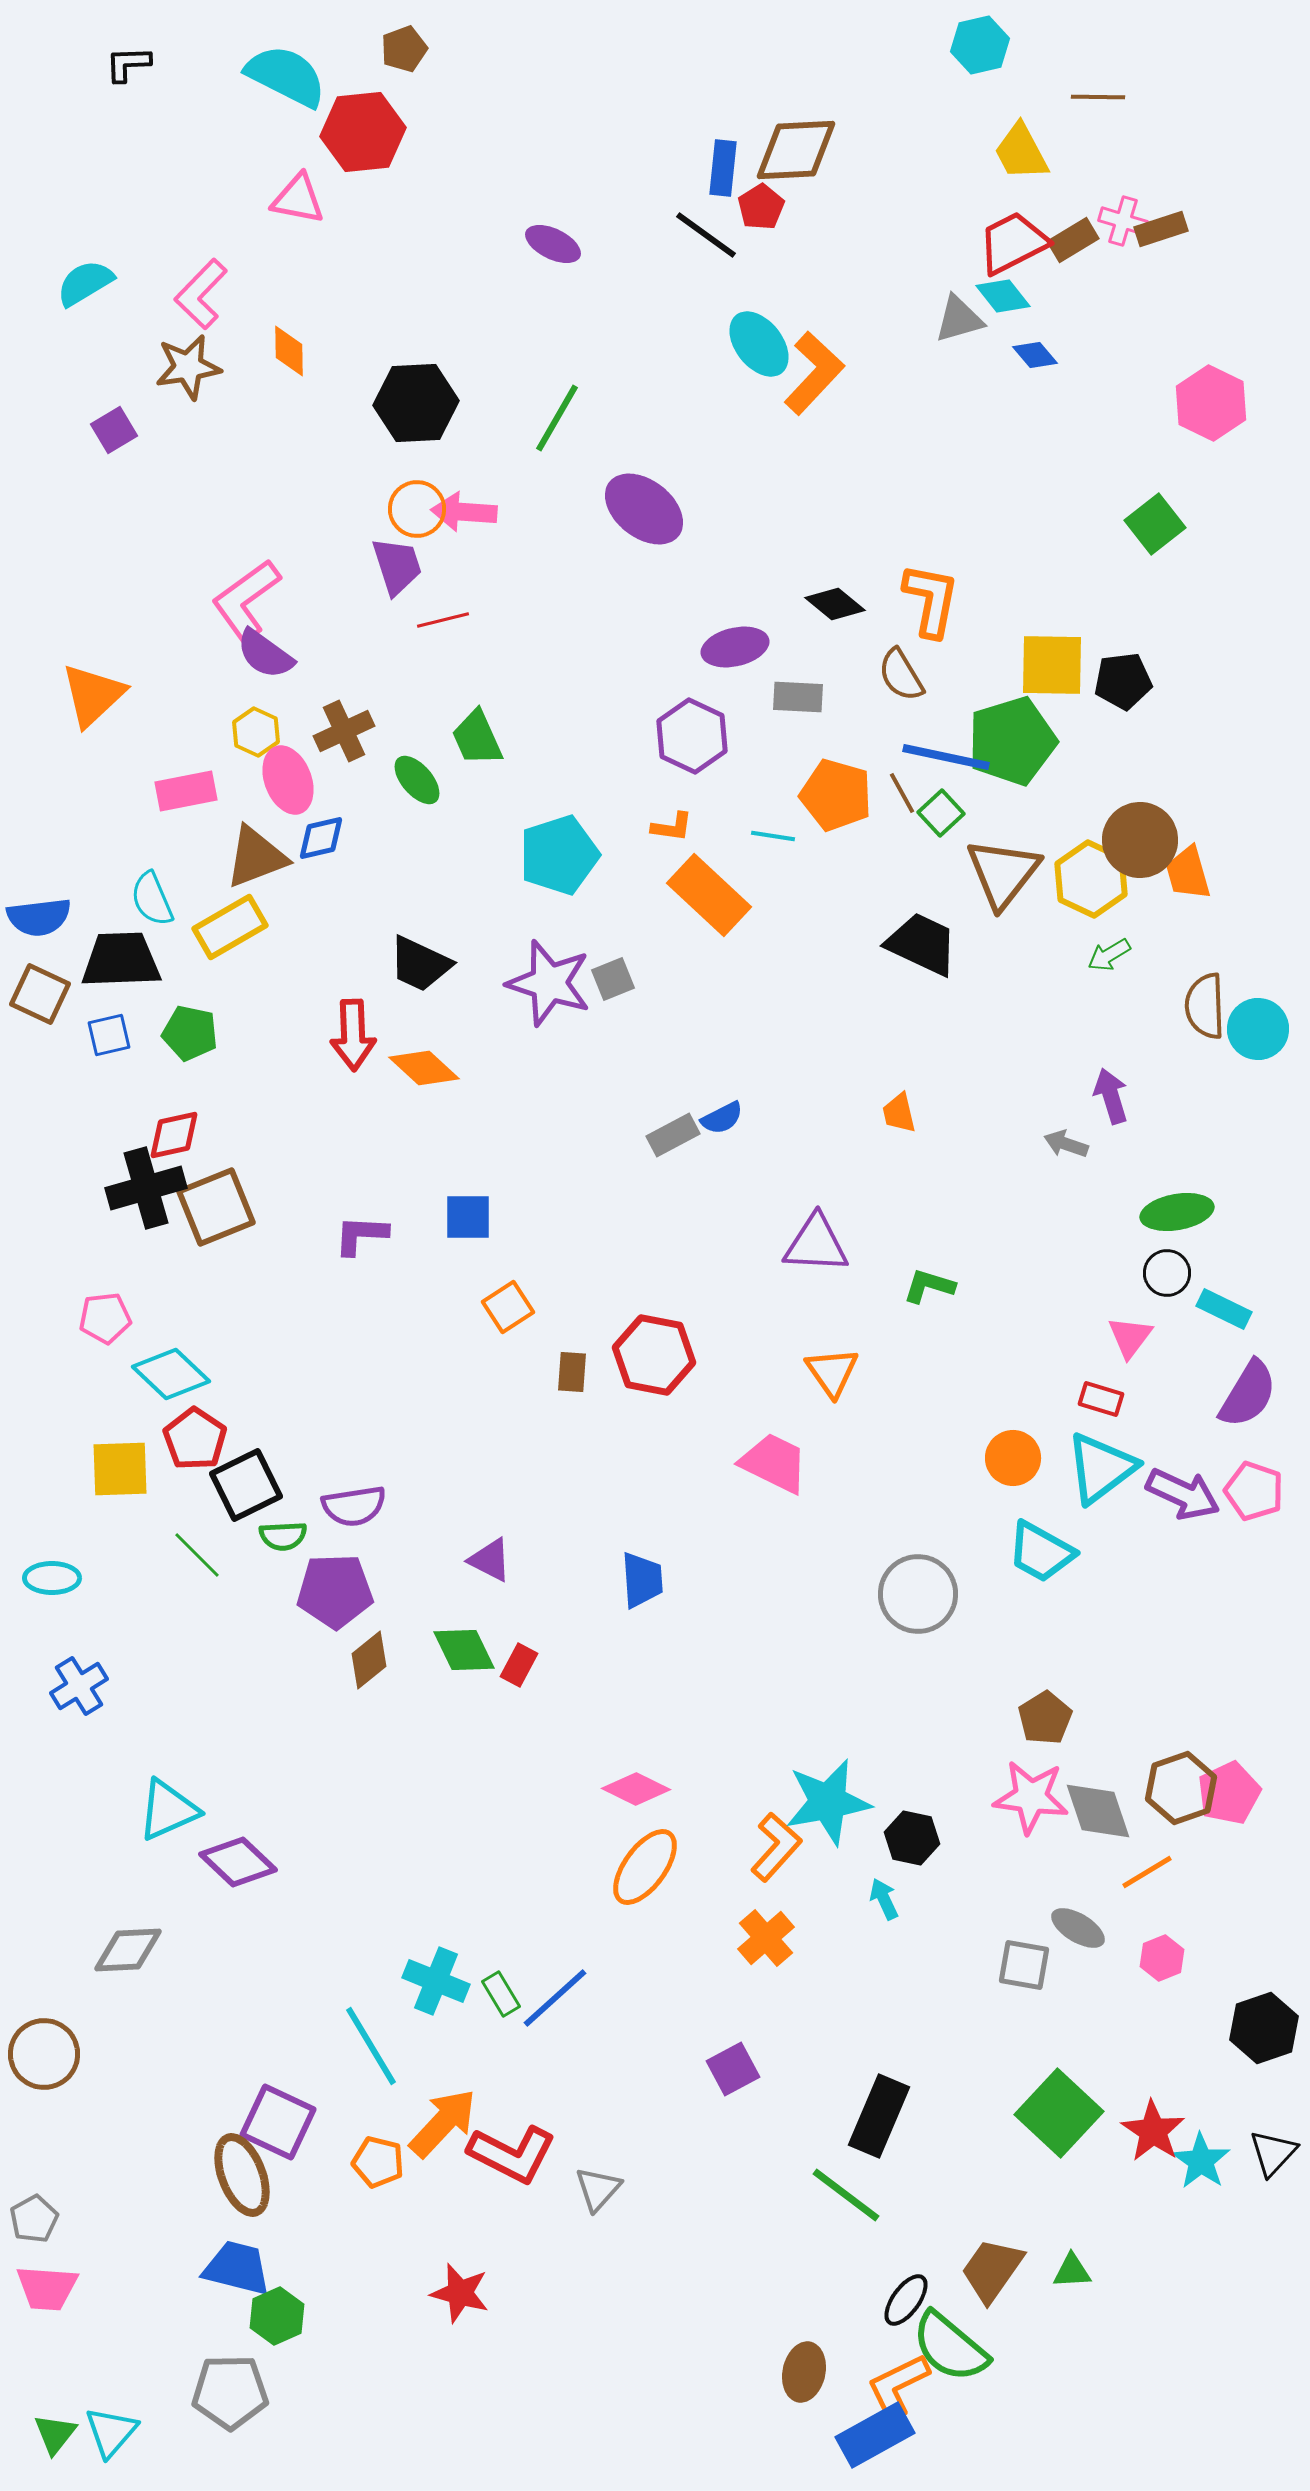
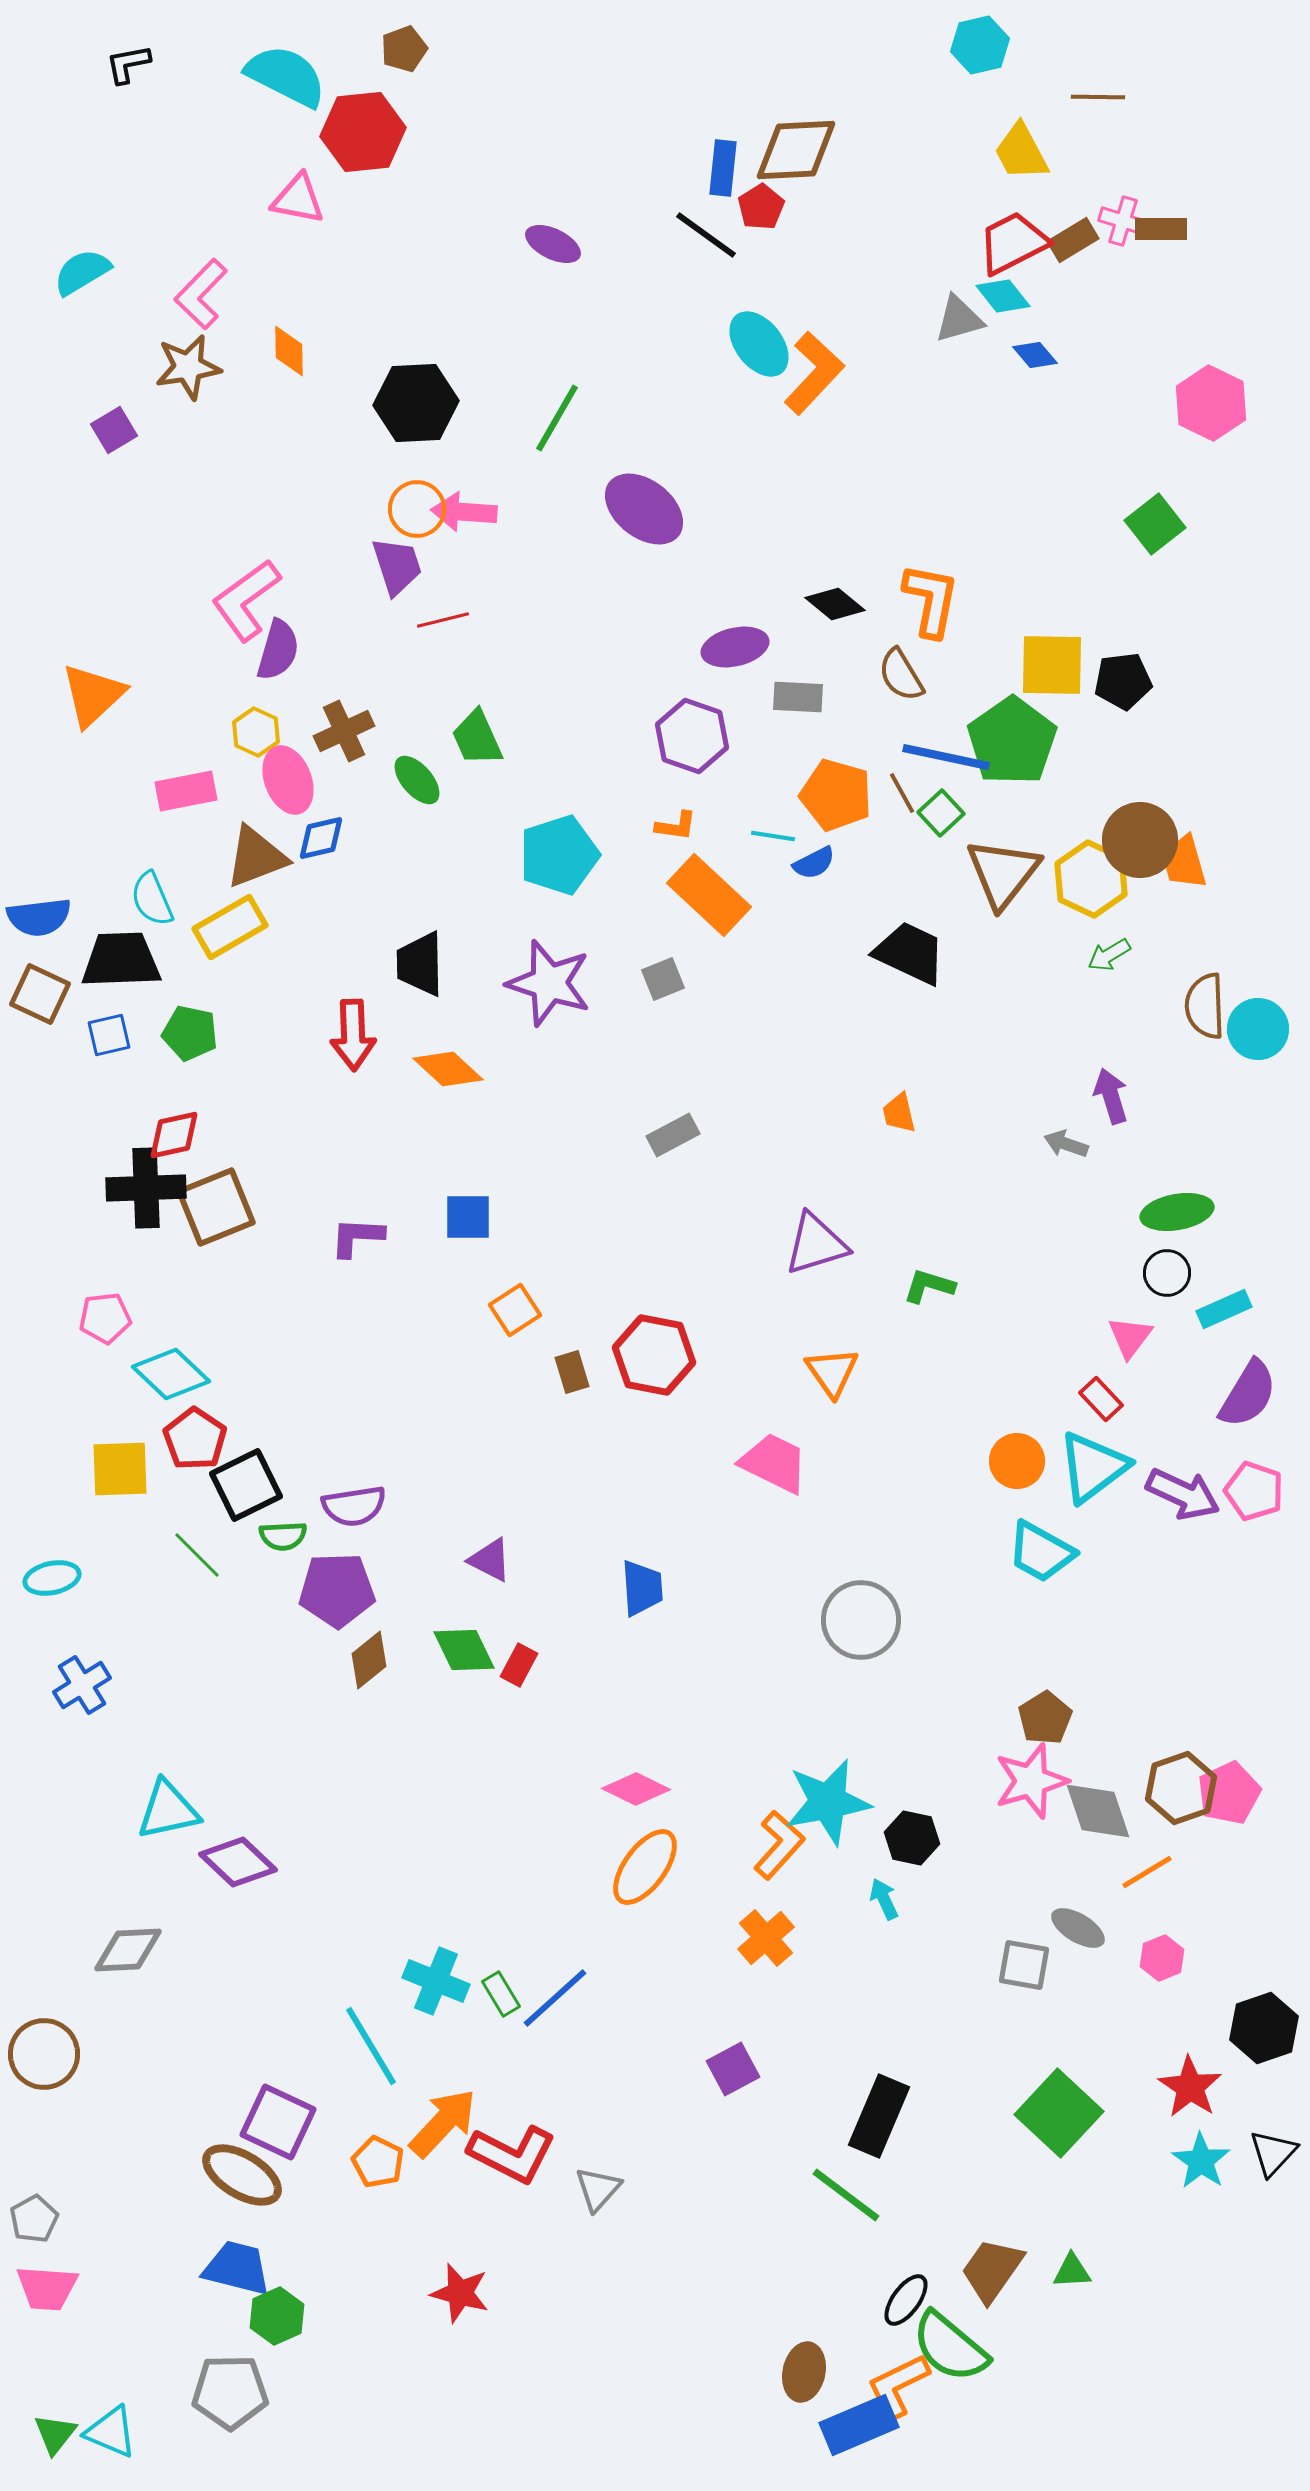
black L-shape at (128, 64): rotated 9 degrees counterclockwise
brown rectangle at (1161, 229): rotated 18 degrees clockwise
cyan semicircle at (85, 283): moved 3 px left, 11 px up
purple semicircle at (265, 654): moved 13 px right, 4 px up; rotated 110 degrees counterclockwise
purple hexagon at (692, 736): rotated 6 degrees counterclockwise
green pentagon at (1012, 741): rotated 18 degrees counterclockwise
orange L-shape at (672, 827): moved 4 px right, 1 px up
orange trapezoid at (1188, 873): moved 4 px left, 11 px up
black trapezoid at (922, 944): moved 12 px left, 9 px down
black trapezoid at (420, 964): rotated 64 degrees clockwise
gray square at (613, 979): moved 50 px right
orange diamond at (424, 1068): moved 24 px right, 1 px down
blue semicircle at (722, 1118): moved 92 px right, 255 px up
black cross at (146, 1188): rotated 14 degrees clockwise
purple L-shape at (361, 1235): moved 4 px left, 2 px down
purple triangle at (816, 1244): rotated 20 degrees counterclockwise
orange square at (508, 1307): moved 7 px right, 3 px down
cyan rectangle at (1224, 1309): rotated 50 degrees counterclockwise
brown rectangle at (572, 1372): rotated 21 degrees counterclockwise
red rectangle at (1101, 1399): rotated 30 degrees clockwise
orange circle at (1013, 1458): moved 4 px right, 3 px down
cyan triangle at (1101, 1468): moved 8 px left, 1 px up
cyan ellipse at (52, 1578): rotated 12 degrees counterclockwise
blue trapezoid at (642, 1580): moved 8 px down
purple pentagon at (335, 1591): moved 2 px right, 1 px up
gray circle at (918, 1594): moved 57 px left, 26 px down
blue cross at (79, 1686): moved 3 px right, 1 px up
pink star at (1031, 1797): moved 16 px up; rotated 24 degrees counterclockwise
cyan triangle at (168, 1810): rotated 12 degrees clockwise
orange L-shape at (776, 1847): moved 3 px right, 2 px up
red star at (1153, 2131): moved 37 px right, 44 px up
orange pentagon at (378, 2162): rotated 12 degrees clockwise
brown ellipse at (242, 2175): rotated 38 degrees counterclockwise
cyan triangle at (111, 2432): rotated 48 degrees counterclockwise
blue rectangle at (875, 2435): moved 16 px left, 10 px up; rotated 6 degrees clockwise
